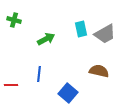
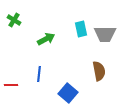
green cross: rotated 16 degrees clockwise
gray trapezoid: rotated 30 degrees clockwise
brown semicircle: rotated 66 degrees clockwise
